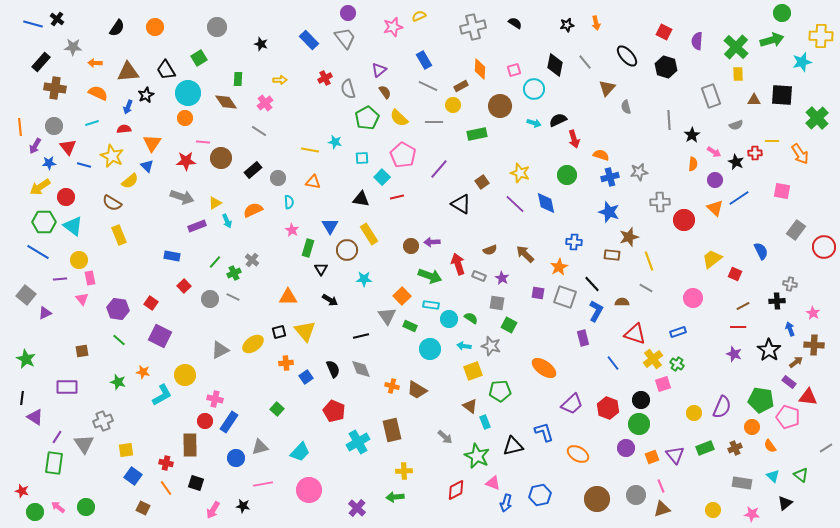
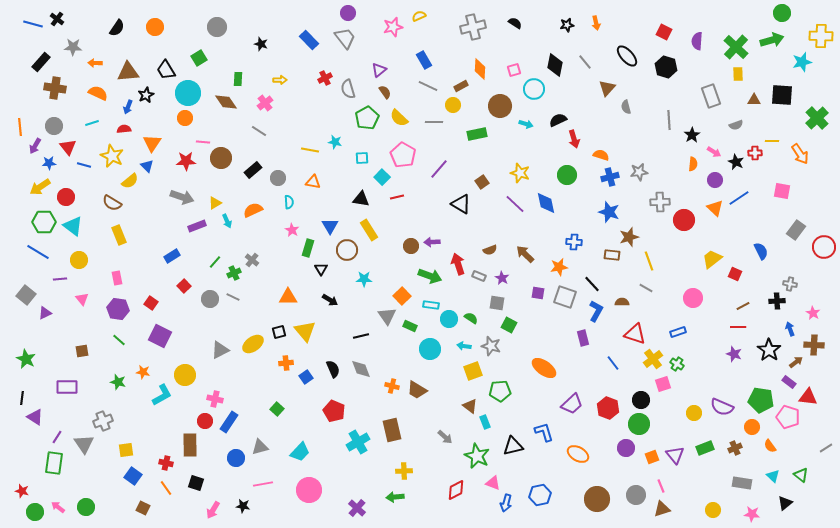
cyan arrow at (534, 123): moved 8 px left, 1 px down
yellow rectangle at (369, 234): moved 4 px up
blue rectangle at (172, 256): rotated 42 degrees counterclockwise
orange star at (559, 267): rotated 18 degrees clockwise
pink rectangle at (90, 278): moved 27 px right
purple semicircle at (722, 407): rotated 90 degrees clockwise
